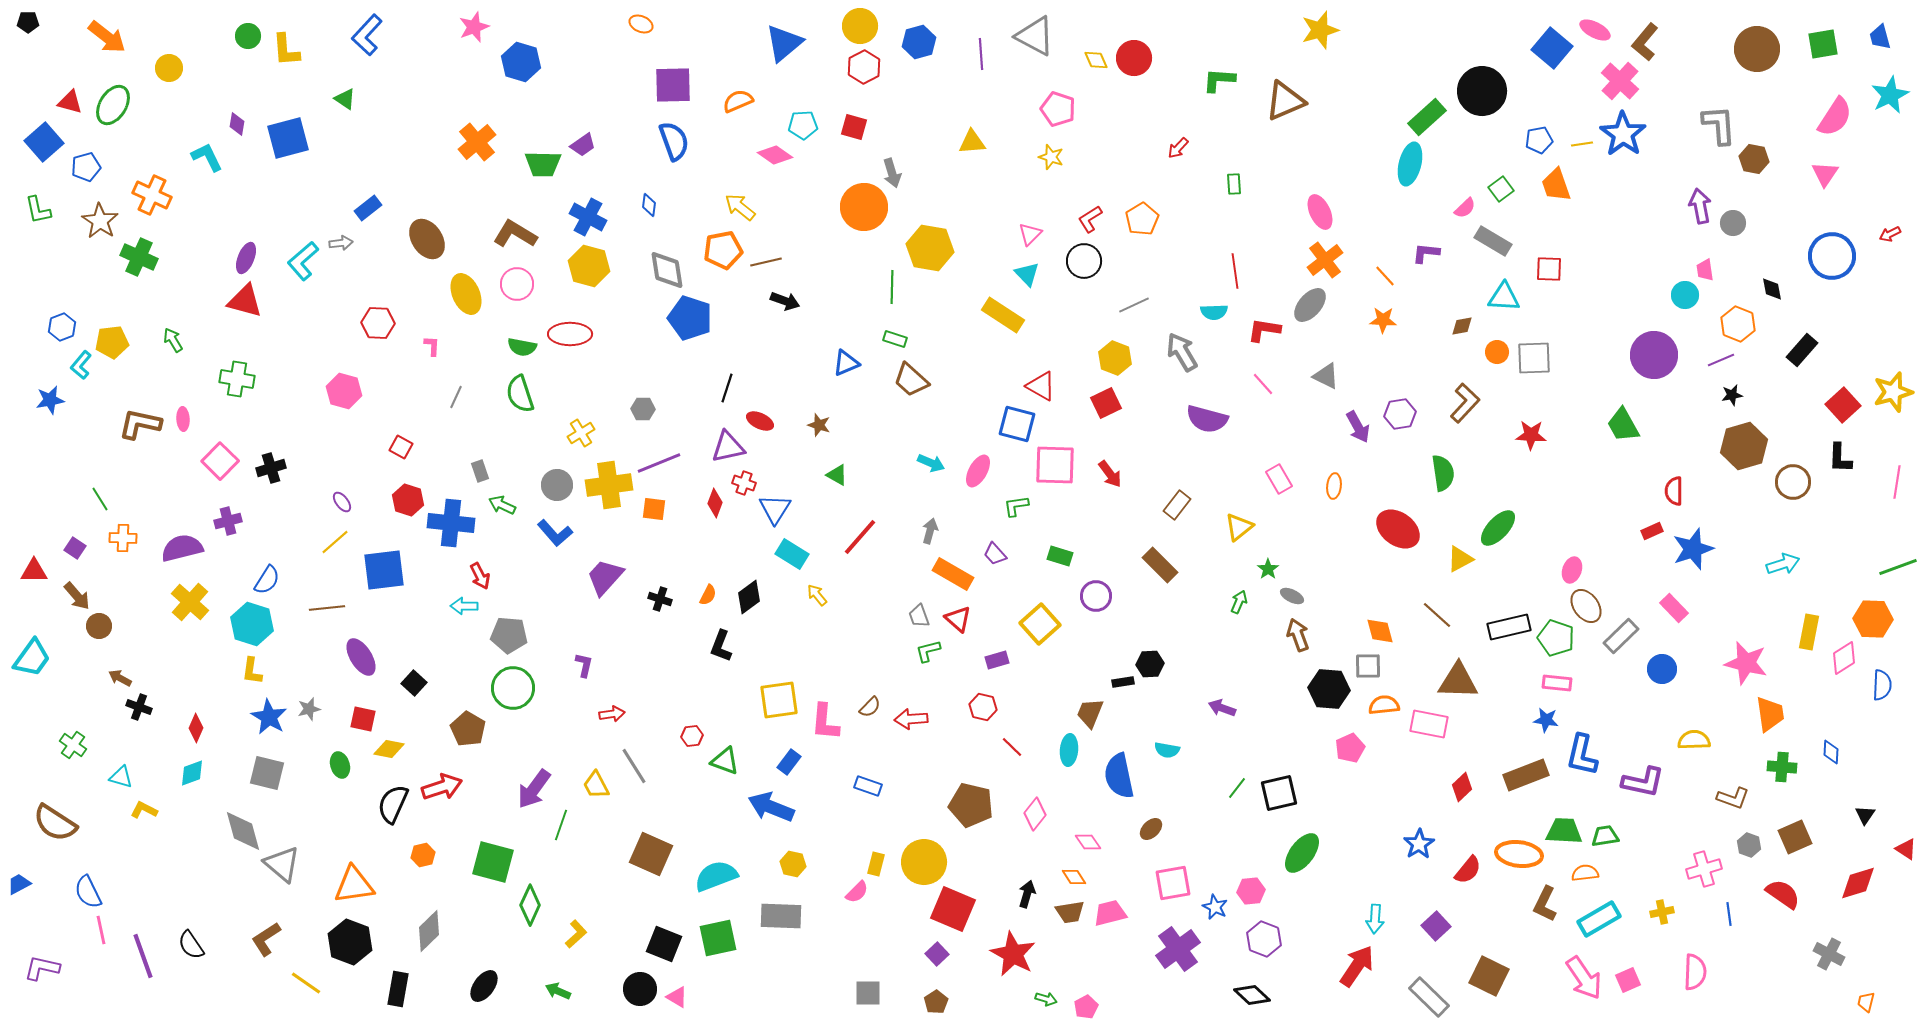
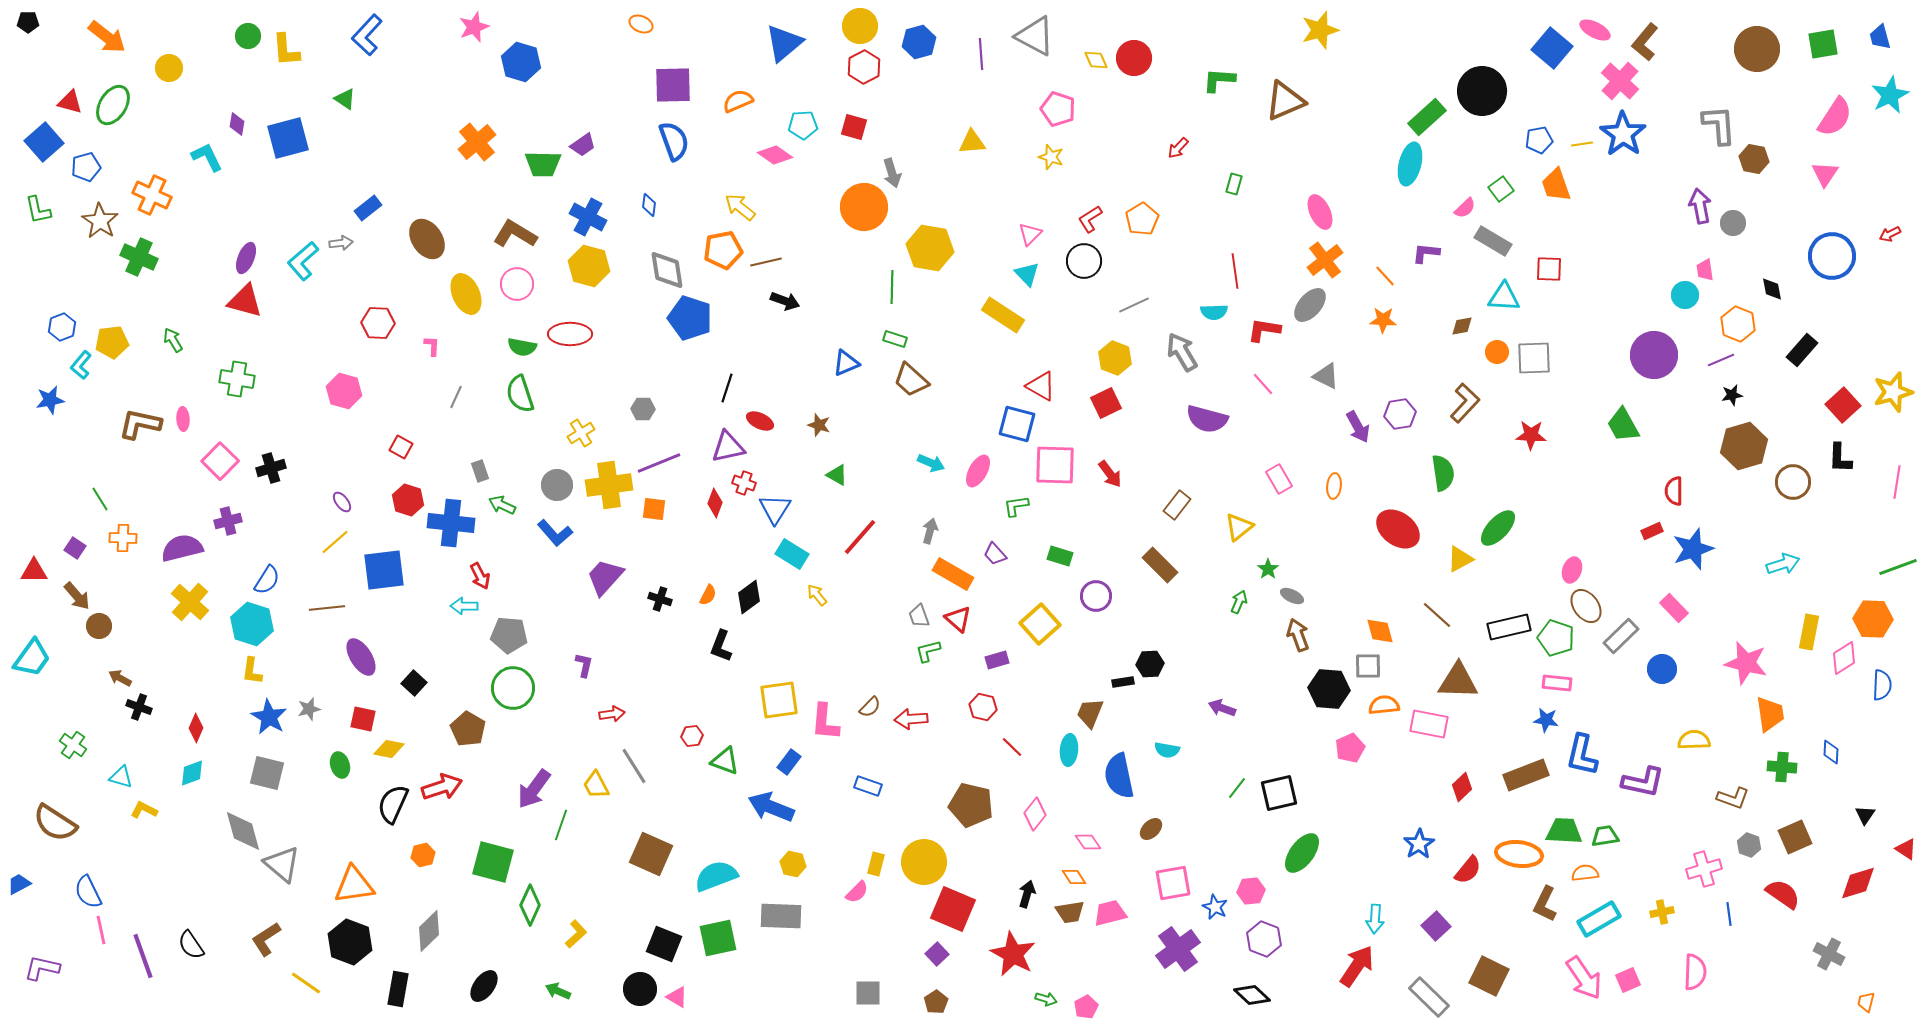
green rectangle at (1234, 184): rotated 20 degrees clockwise
